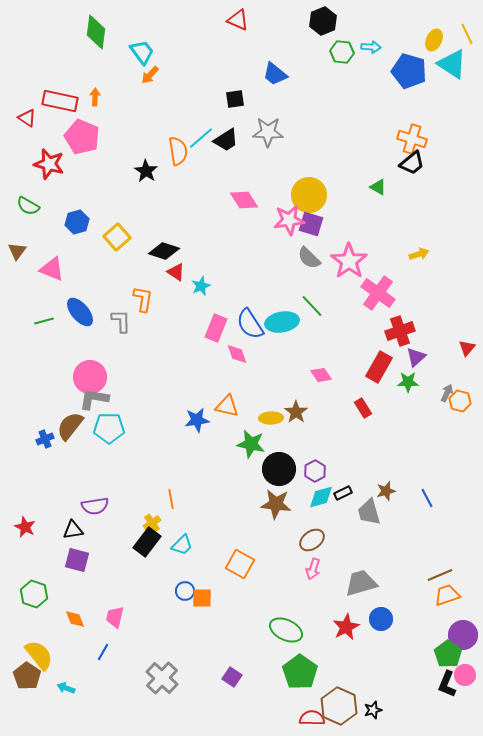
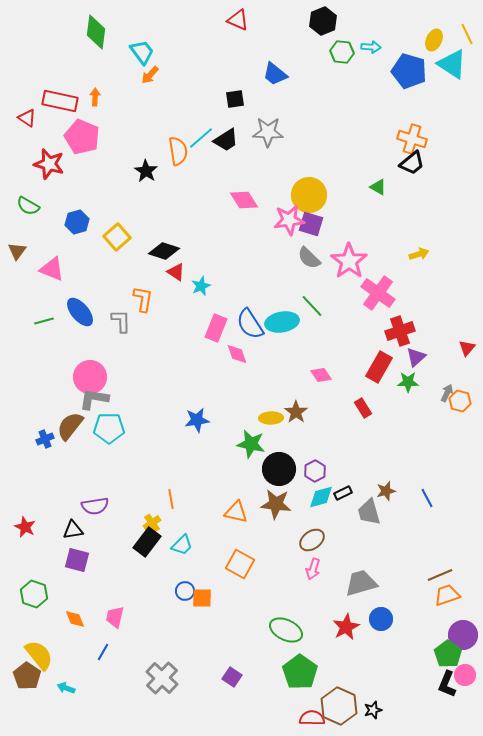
orange triangle at (227, 406): moved 9 px right, 106 px down
